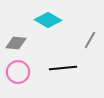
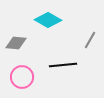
black line: moved 3 px up
pink circle: moved 4 px right, 5 px down
